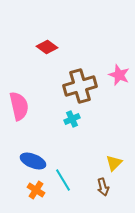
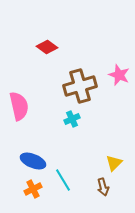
orange cross: moved 3 px left, 1 px up; rotated 30 degrees clockwise
